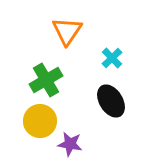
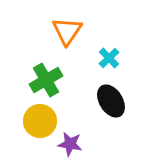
cyan cross: moved 3 px left
